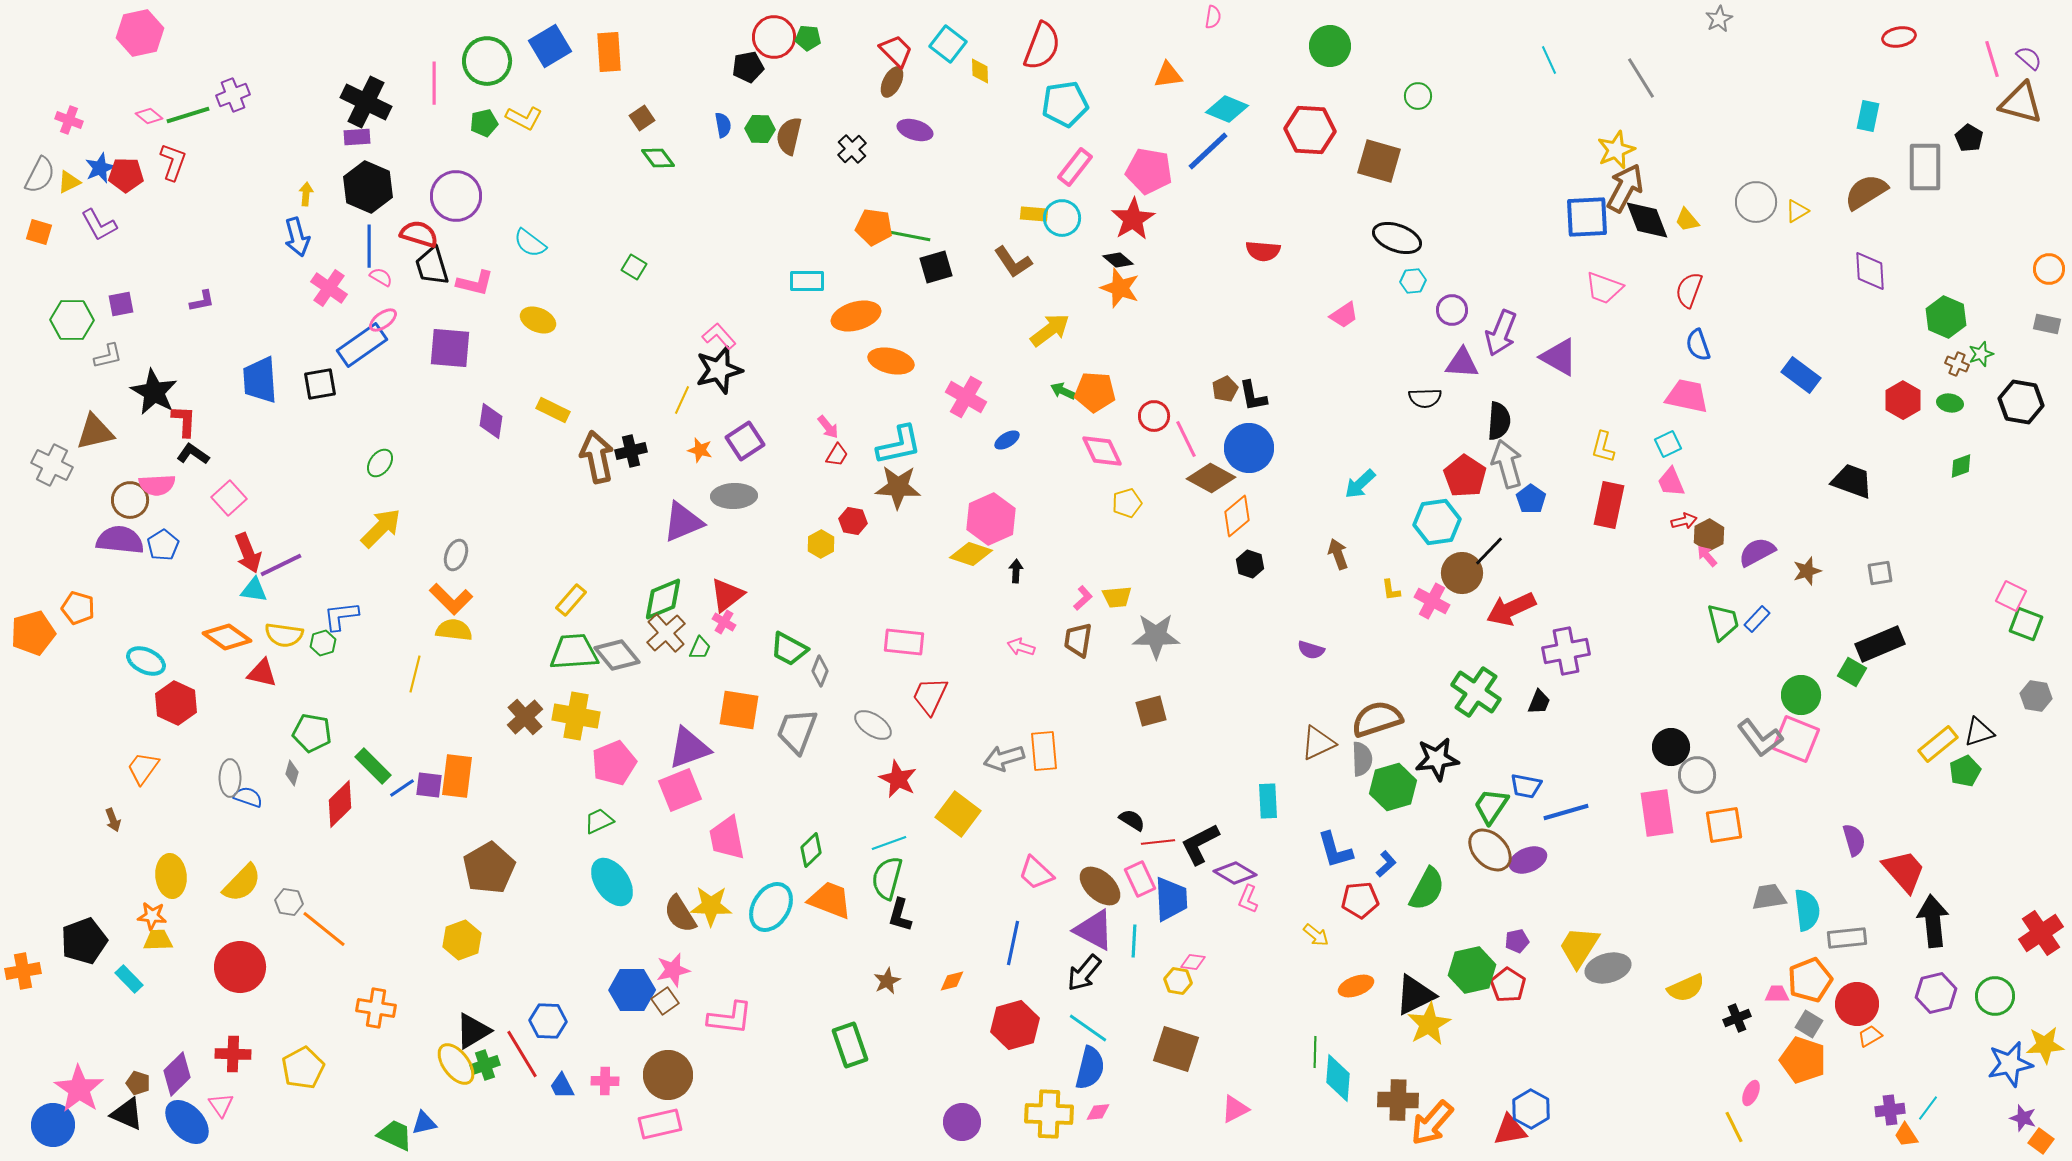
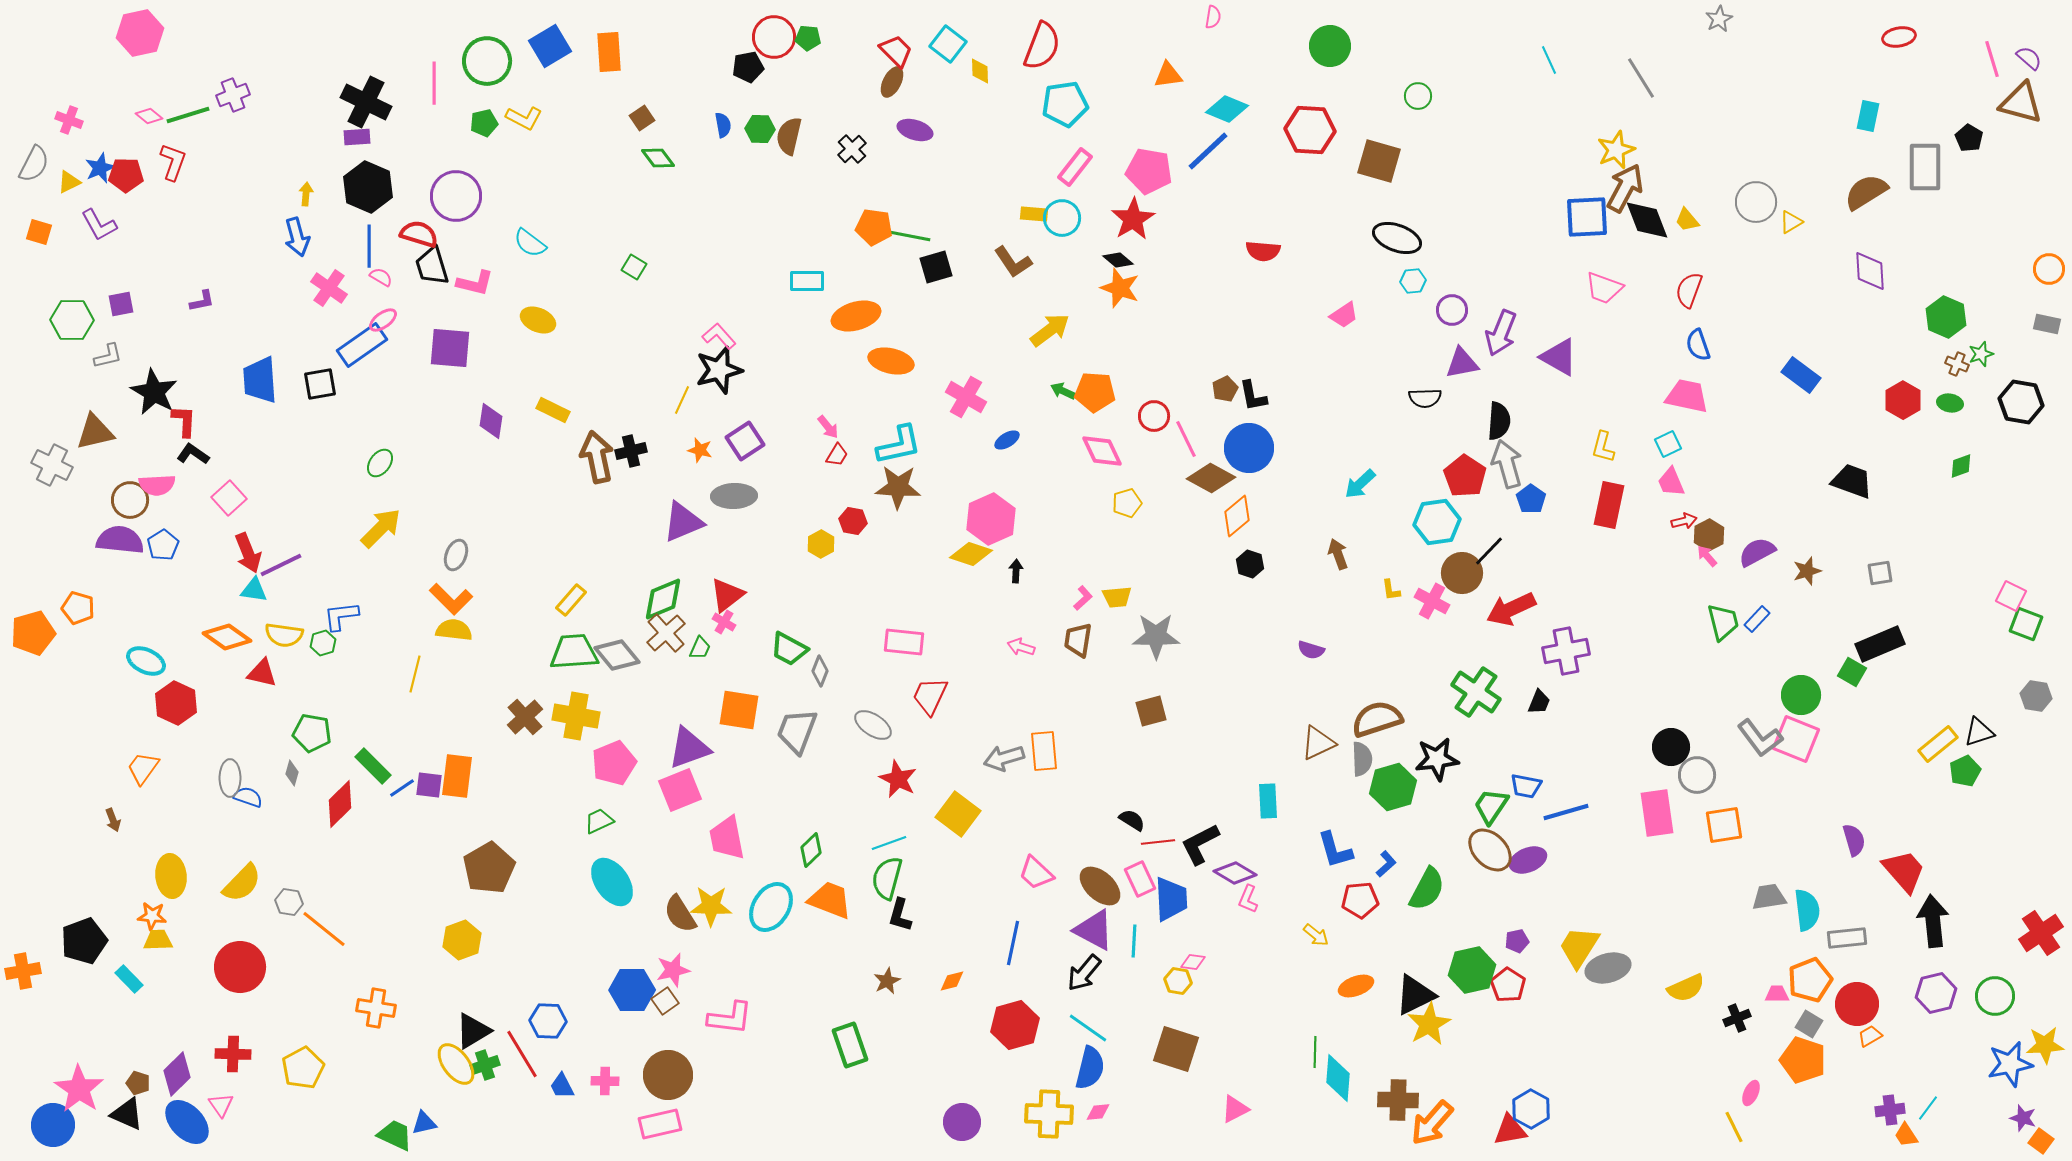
gray semicircle at (40, 175): moved 6 px left, 11 px up
yellow triangle at (1797, 211): moved 6 px left, 11 px down
purple triangle at (1462, 363): rotated 15 degrees counterclockwise
